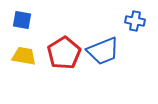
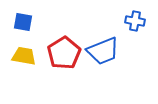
blue square: moved 1 px right, 2 px down
